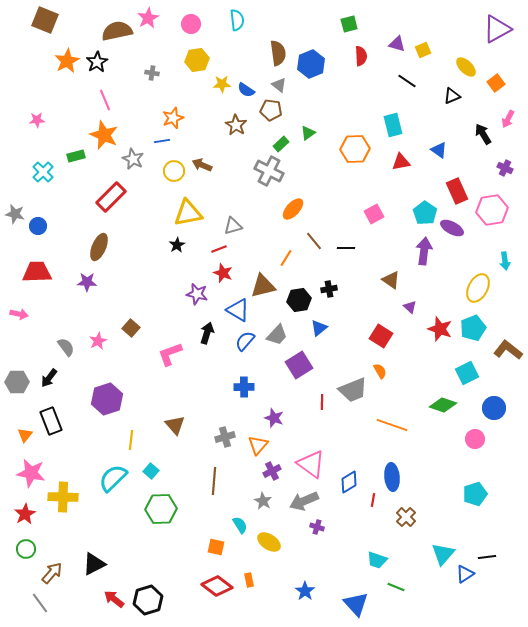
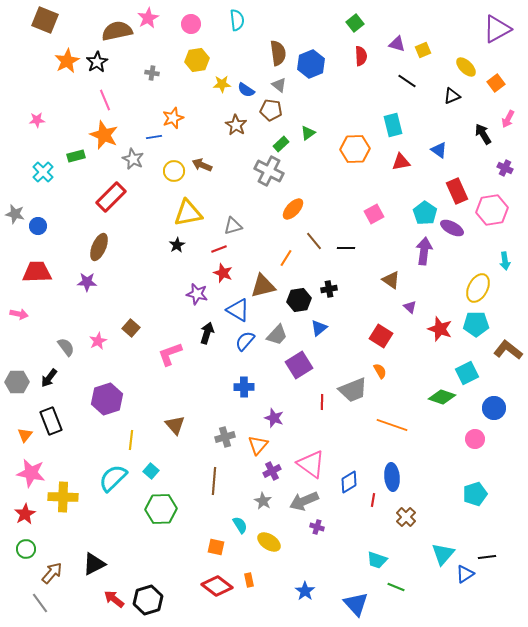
green square at (349, 24): moved 6 px right, 1 px up; rotated 24 degrees counterclockwise
blue line at (162, 141): moved 8 px left, 4 px up
cyan pentagon at (473, 328): moved 3 px right, 4 px up; rotated 20 degrees clockwise
green diamond at (443, 405): moved 1 px left, 8 px up
